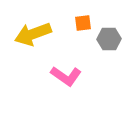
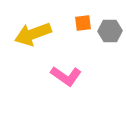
gray hexagon: moved 1 px right, 8 px up
